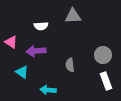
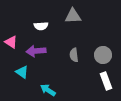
gray semicircle: moved 4 px right, 10 px up
cyan arrow: rotated 28 degrees clockwise
